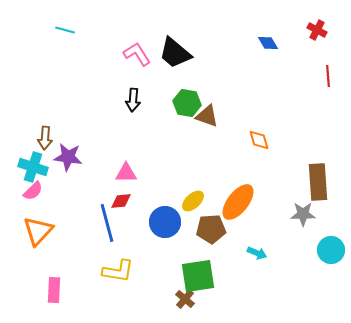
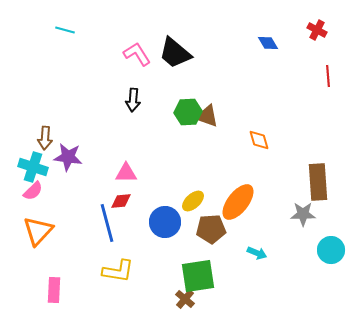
green hexagon: moved 1 px right, 9 px down; rotated 12 degrees counterclockwise
